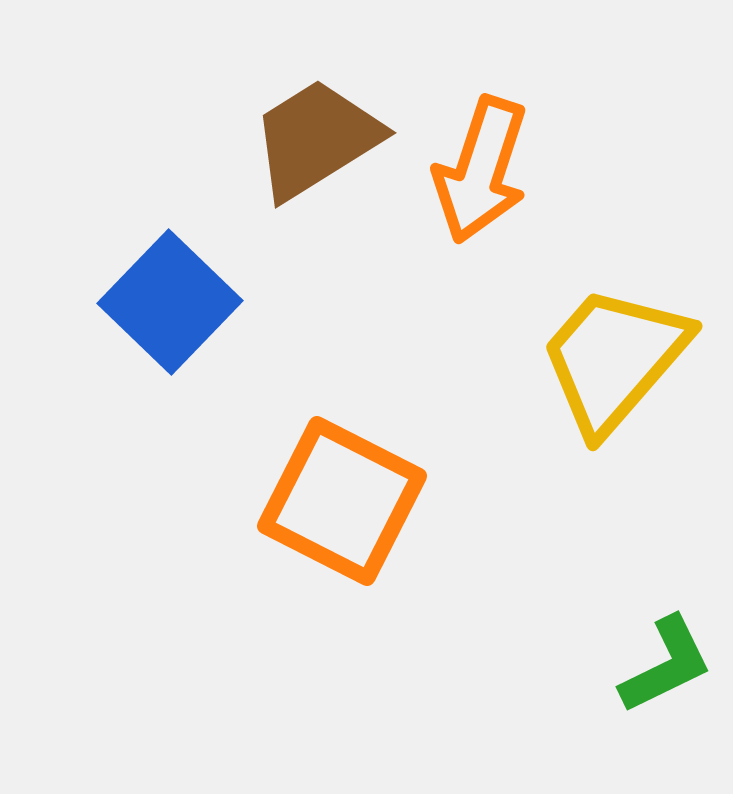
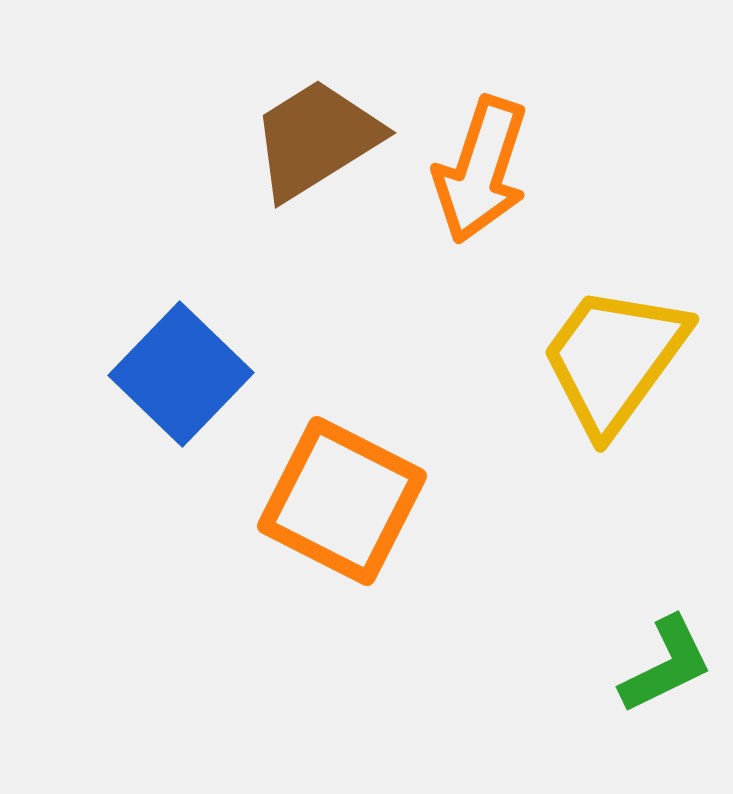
blue square: moved 11 px right, 72 px down
yellow trapezoid: rotated 5 degrees counterclockwise
